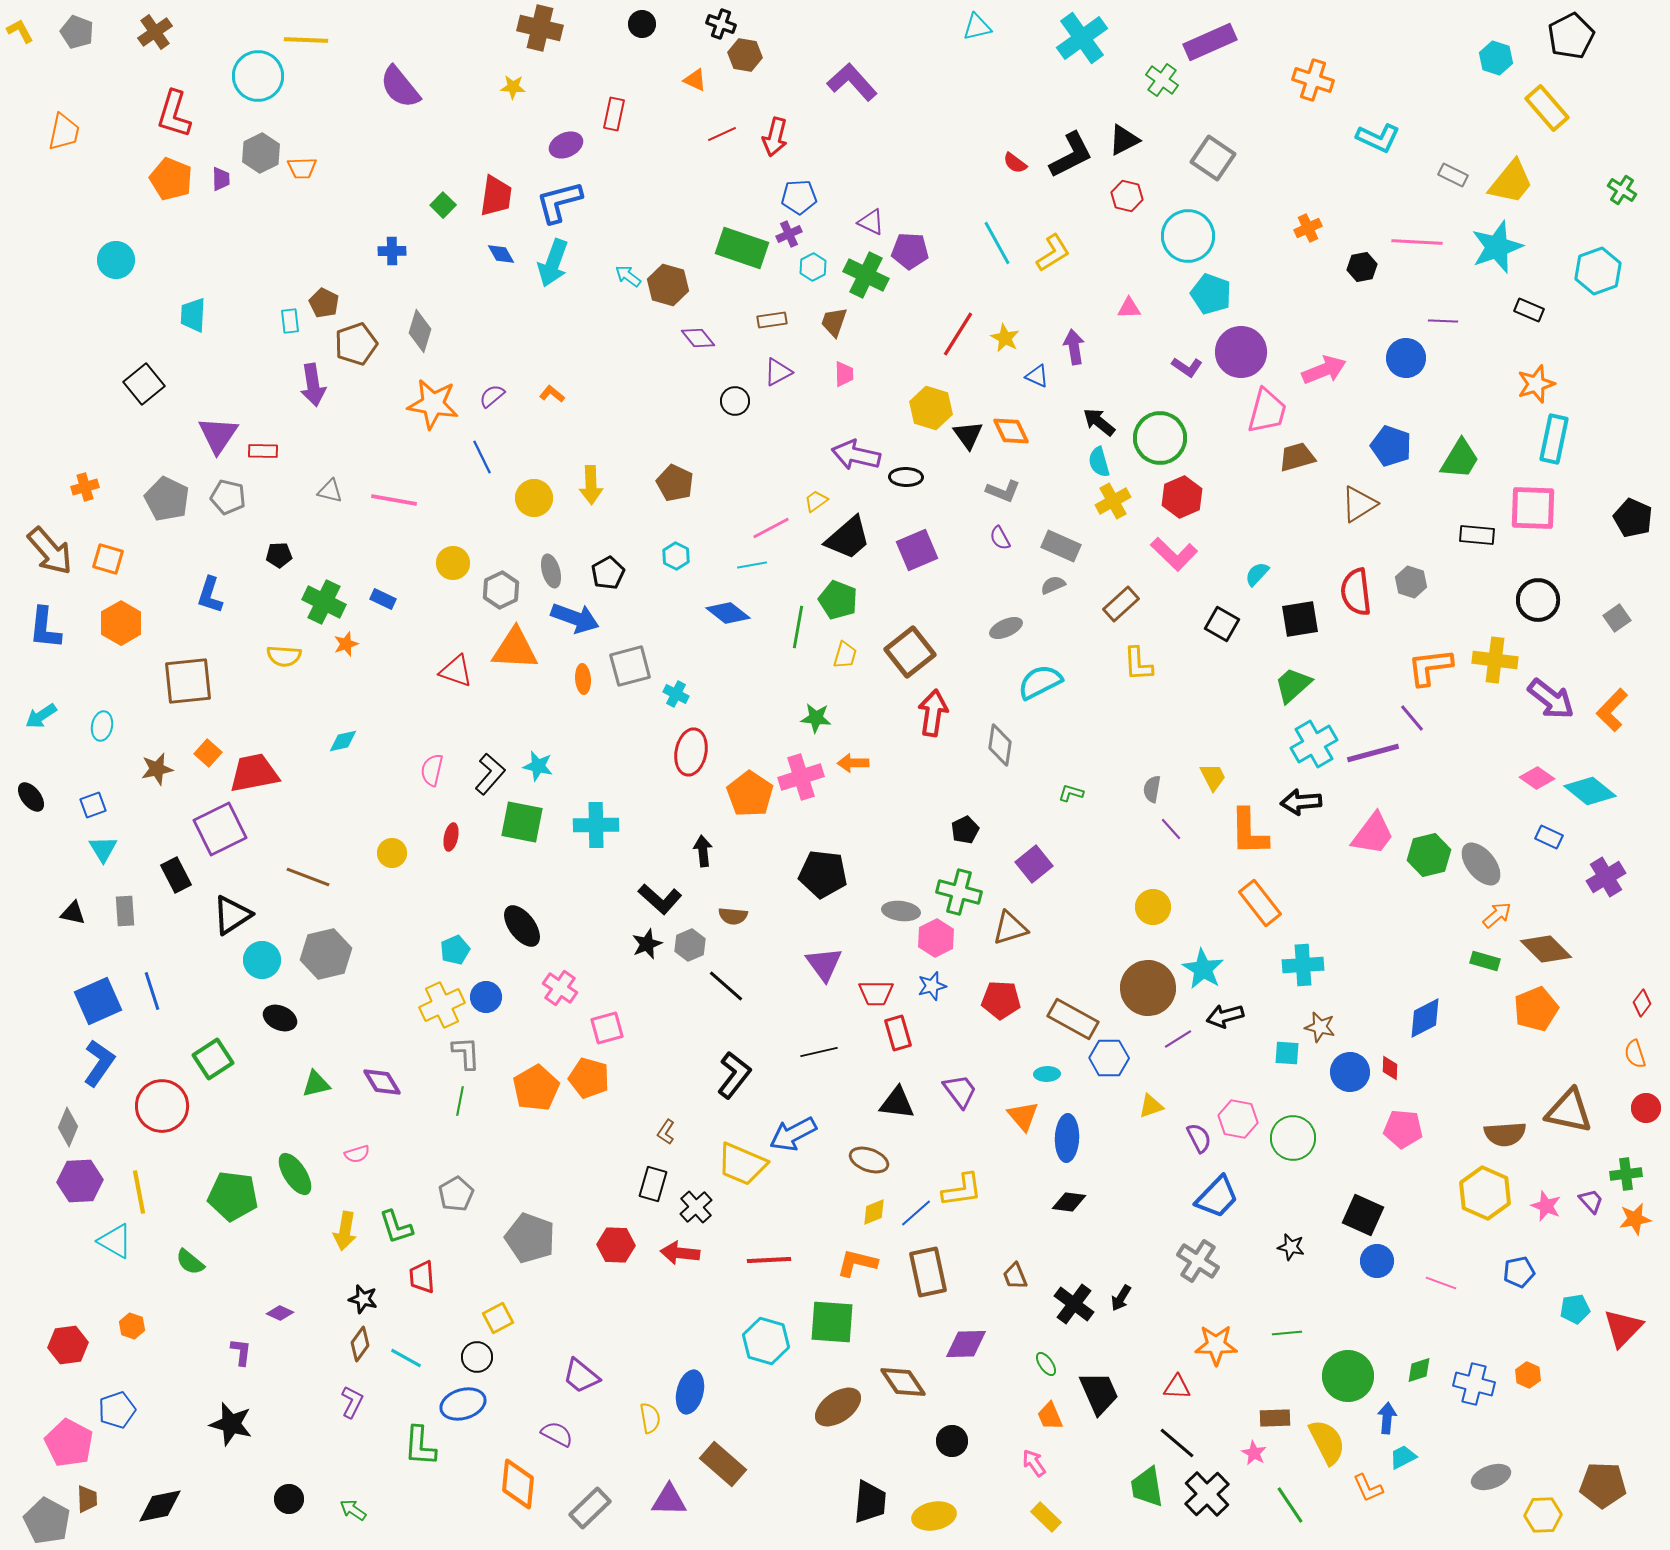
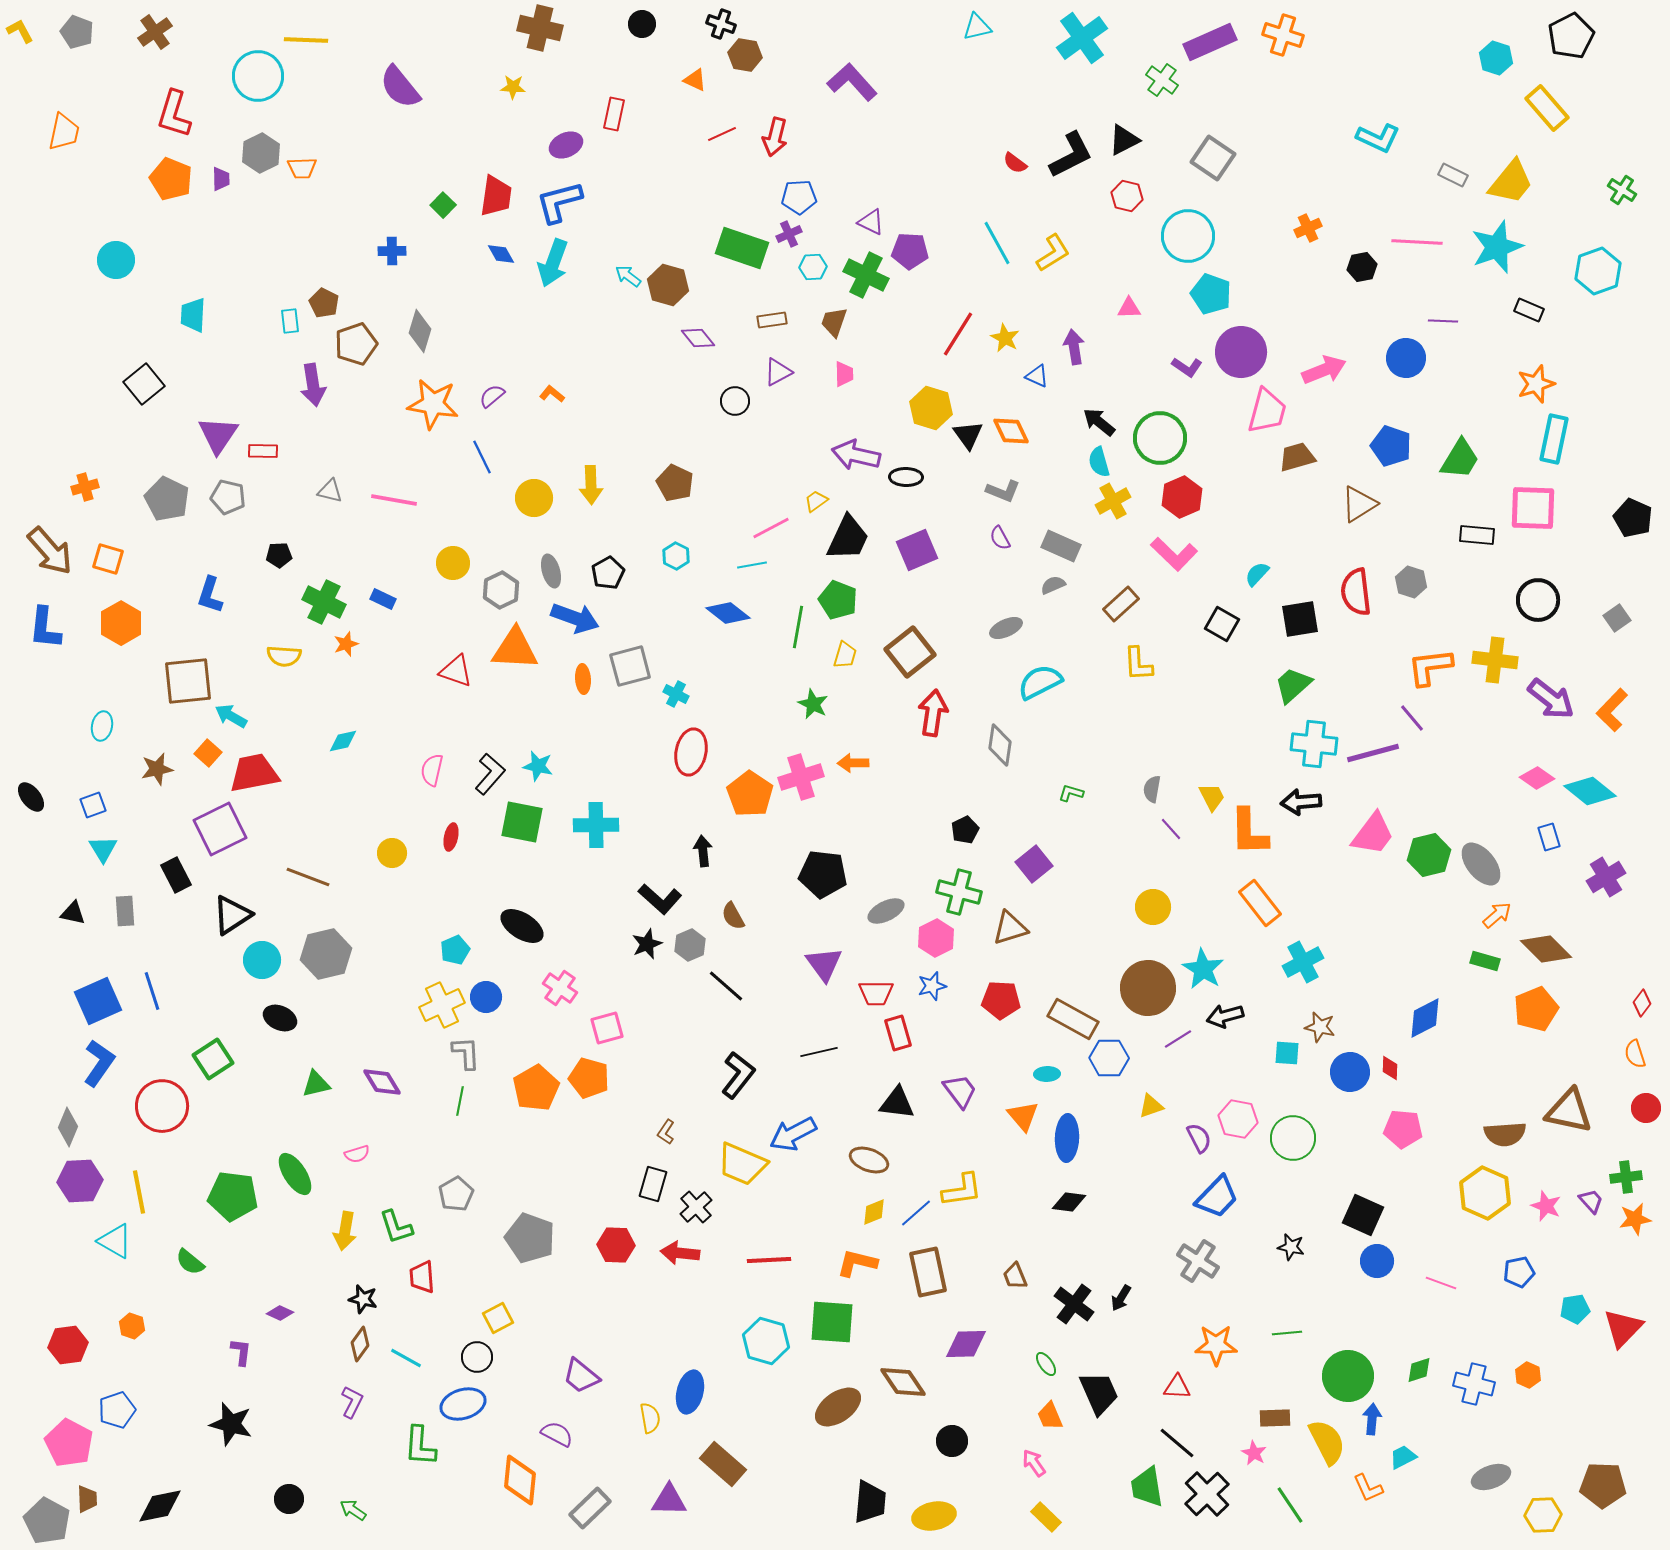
orange cross at (1313, 80): moved 30 px left, 45 px up
cyan hexagon at (813, 267): rotated 24 degrees clockwise
black trapezoid at (848, 538): rotated 24 degrees counterclockwise
cyan arrow at (41, 716): moved 190 px right; rotated 64 degrees clockwise
green star at (816, 718): moved 3 px left, 14 px up; rotated 20 degrees clockwise
cyan cross at (1314, 744): rotated 36 degrees clockwise
yellow trapezoid at (1213, 777): moved 1 px left, 20 px down
blue rectangle at (1549, 837): rotated 48 degrees clockwise
gray ellipse at (901, 911): moved 15 px left; rotated 33 degrees counterclockwise
brown semicircle at (733, 916): rotated 56 degrees clockwise
black ellipse at (522, 926): rotated 21 degrees counterclockwise
cyan cross at (1303, 965): moved 3 px up; rotated 24 degrees counterclockwise
black L-shape at (734, 1075): moved 4 px right
green cross at (1626, 1174): moved 3 px down
blue arrow at (1387, 1418): moved 15 px left, 1 px down
orange diamond at (518, 1484): moved 2 px right, 4 px up
